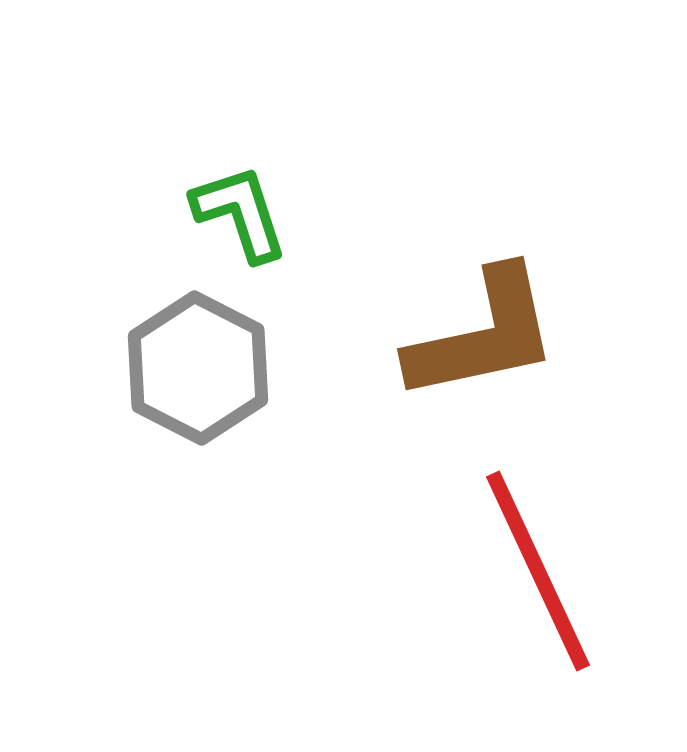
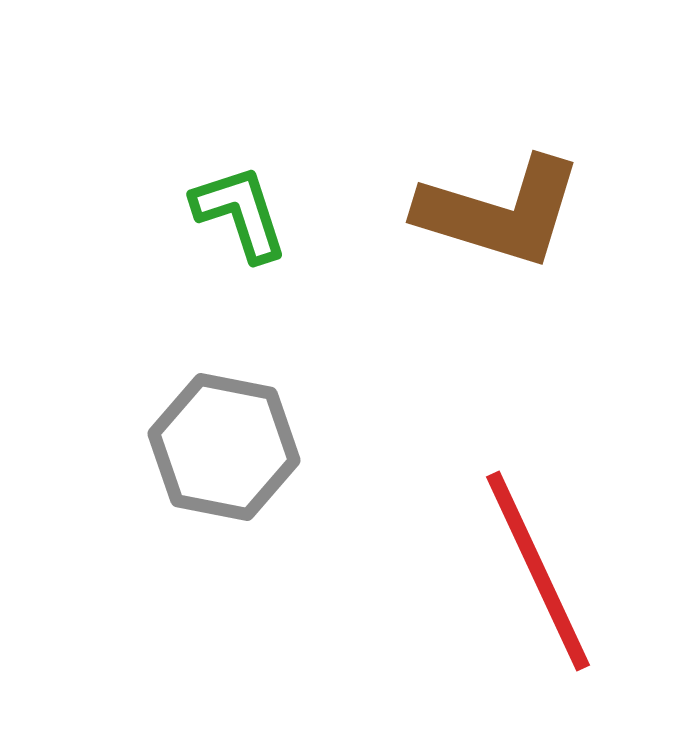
brown L-shape: moved 17 px right, 123 px up; rotated 29 degrees clockwise
gray hexagon: moved 26 px right, 79 px down; rotated 16 degrees counterclockwise
